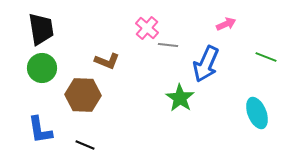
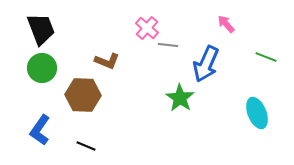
pink arrow: rotated 108 degrees counterclockwise
black trapezoid: rotated 12 degrees counterclockwise
blue L-shape: rotated 44 degrees clockwise
black line: moved 1 px right, 1 px down
